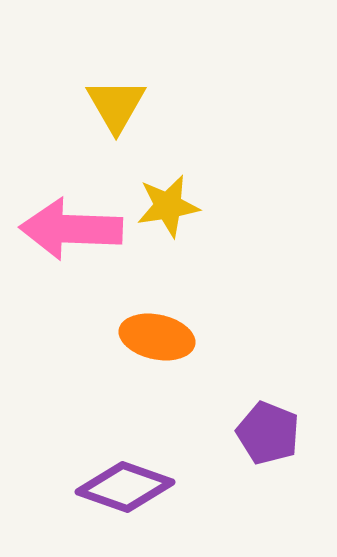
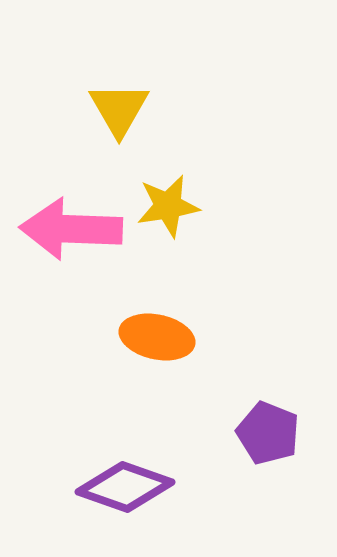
yellow triangle: moved 3 px right, 4 px down
